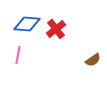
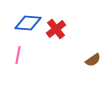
blue diamond: moved 1 px right, 1 px up
